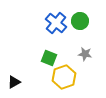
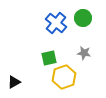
green circle: moved 3 px right, 3 px up
gray star: moved 1 px left, 1 px up
green square: rotated 35 degrees counterclockwise
